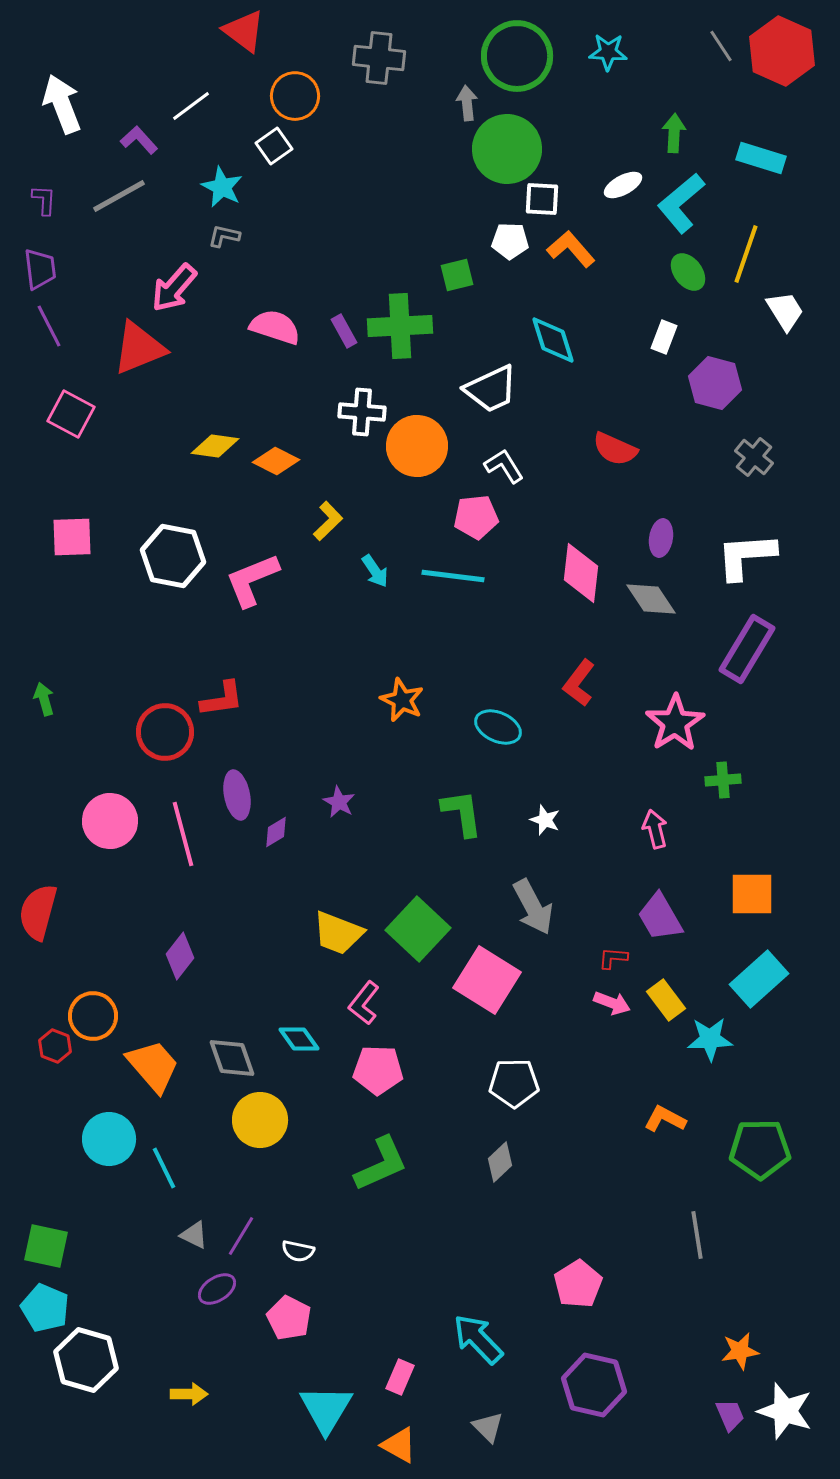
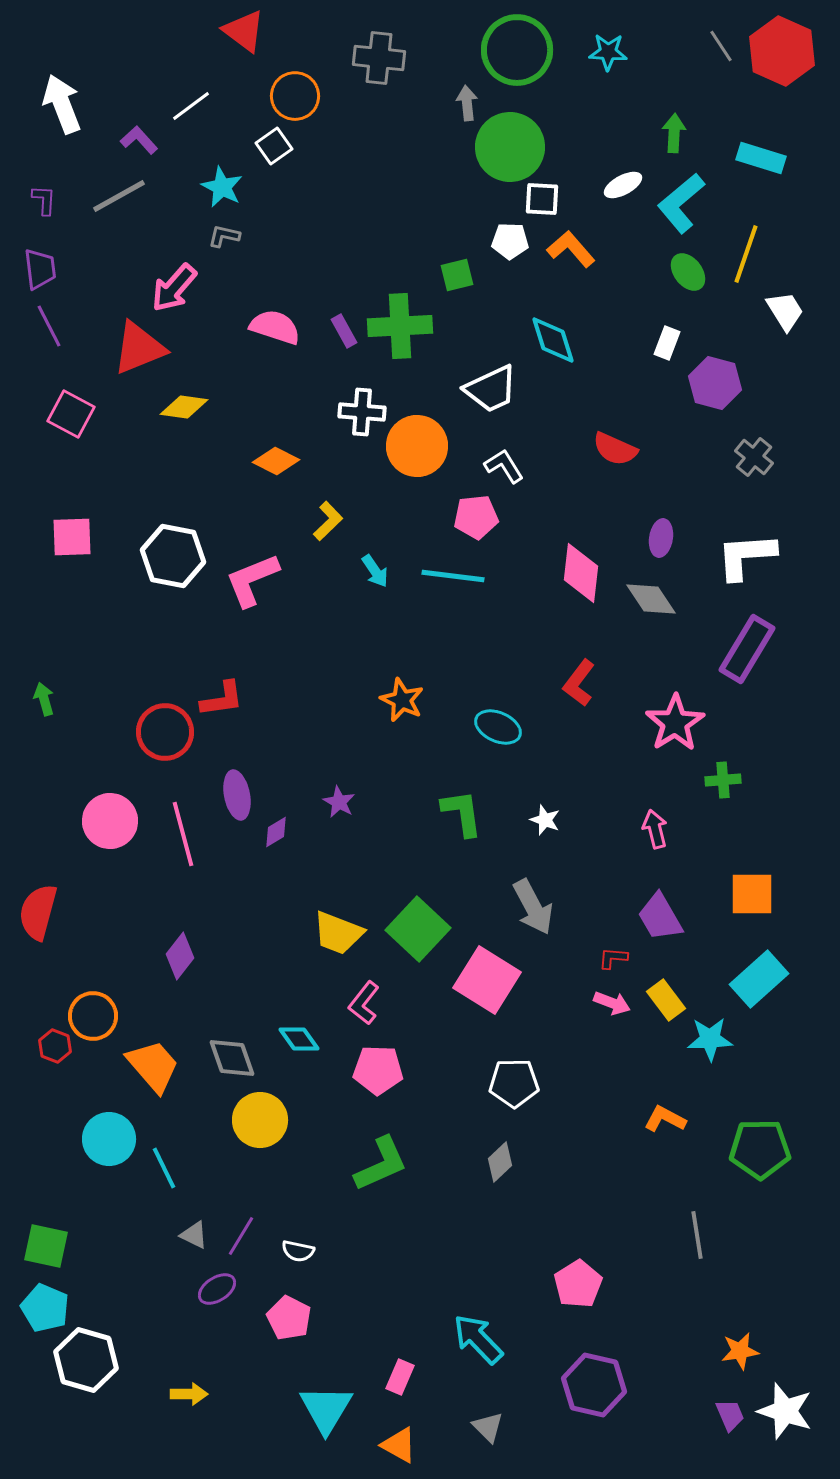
green circle at (517, 56): moved 6 px up
green circle at (507, 149): moved 3 px right, 2 px up
white rectangle at (664, 337): moved 3 px right, 6 px down
yellow diamond at (215, 446): moved 31 px left, 39 px up
